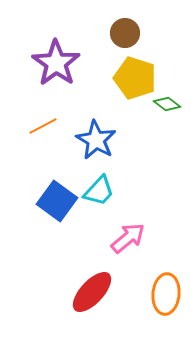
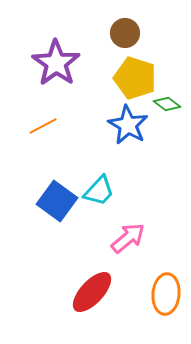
blue star: moved 32 px right, 15 px up
